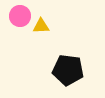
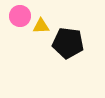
black pentagon: moved 27 px up
